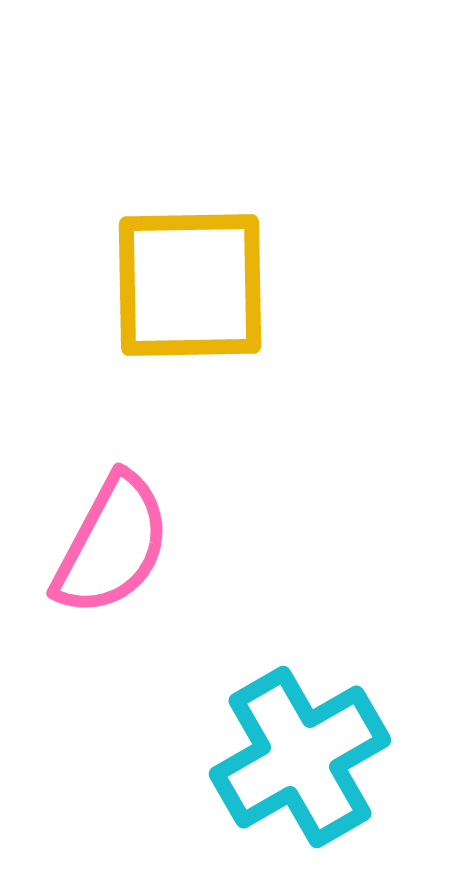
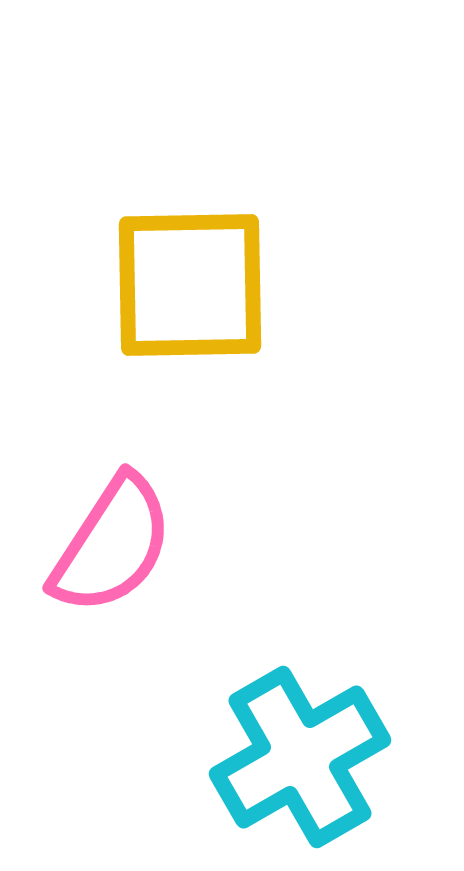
pink semicircle: rotated 5 degrees clockwise
